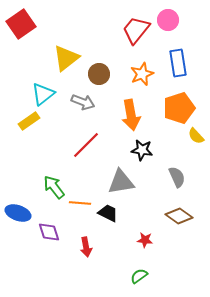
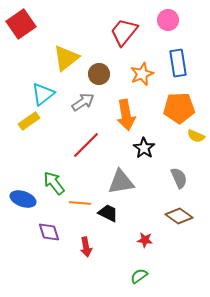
red trapezoid: moved 12 px left, 2 px down
gray arrow: rotated 55 degrees counterclockwise
orange pentagon: rotated 16 degrees clockwise
orange arrow: moved 5 px left
yellow semicircle: rotated 24 degrees counterclockwise
black star: moved 2 px right, 2 px up; rotated 25 degrees clockwise
gray semicircle: moved 2 px right, 1 px down
green arrow: moved 4 px up
blue ellipse: moved 5 px right, 14 px up
